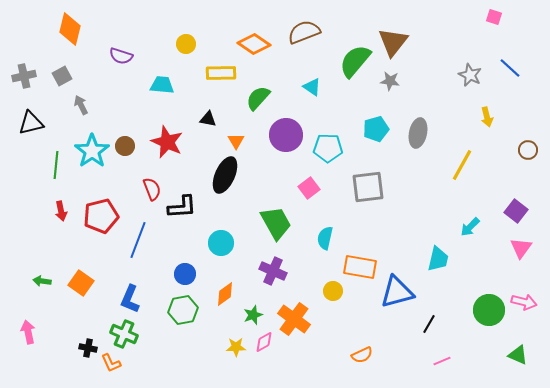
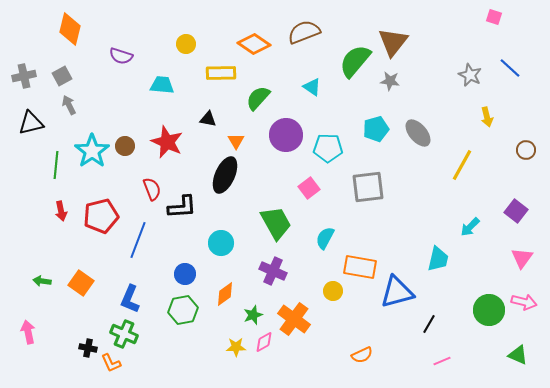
gray arrow at (81, 105): moved 12 px left
gray ellipse at (418, 133): rotated 52 degrees counterclockwise
brown circle at (528, 150): moved 2 px left
cyan semicircle at (325, 238): rotated 15 degrees clockwise
pink triangle at (521, 248): moved 1 px right, 10 px down
